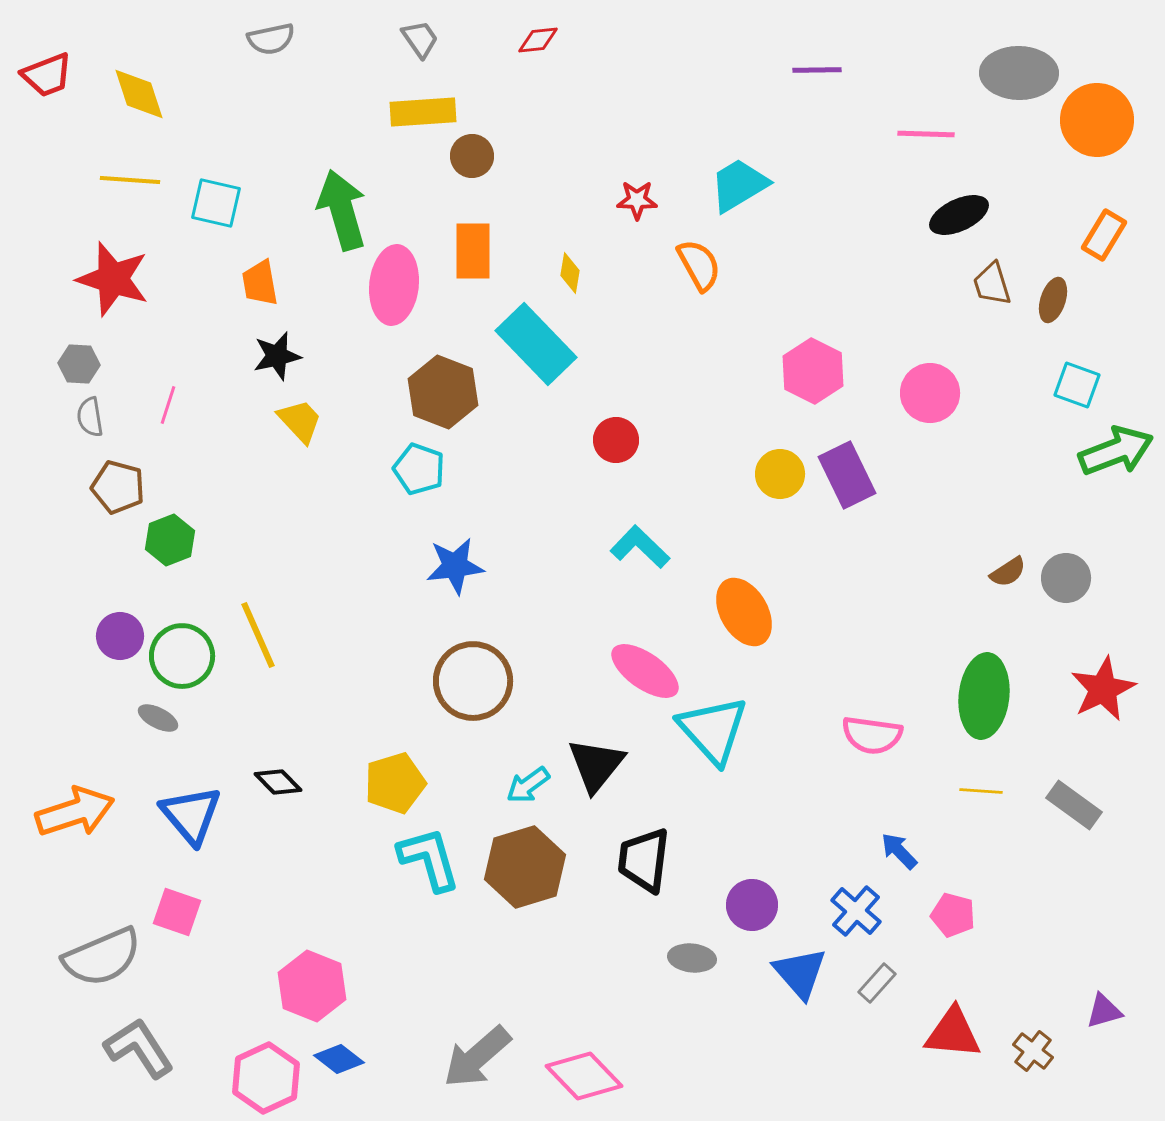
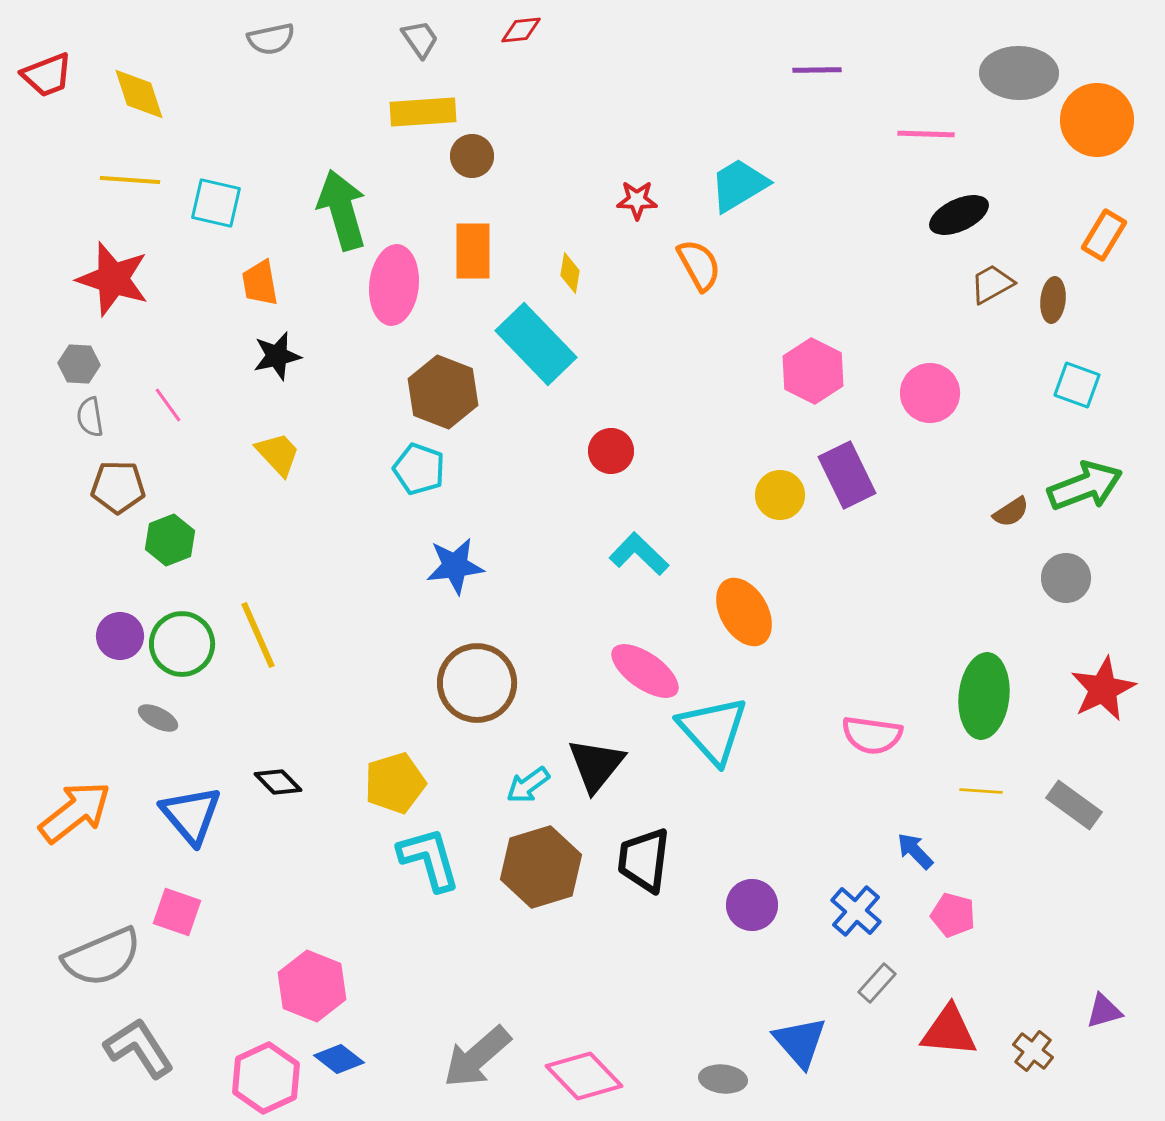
red diamond at (538, 40): moved 17 px left, 10 px up
brown trapezoid at (992, 284): rotated 78 degrees clockwise
brown ellipse at (1053, 300): rotated 12 degrees counterclockwise
pink line at (168, 405): rotated 54 degrees counterclockwise
yellow trapezoid at (300, 421): moved 22 px left, 33 px down
red circle at (616, 440): moved 5 px left, 11 px down
green arrow at (1116, 451): moved 31 px left, 35 px down
yellow circle at (780, 474): moved 21 px down
brown pentagon at (118, 487): rotated 14 degrees counterclockwise
cyan L-shape at (640, 547): moved 1 px left, 7 px down
brown semicircle at (1008, 572): moved 3 px right, 60 px up
green circle at (182, 656): moved 12 px up
brown circle at (473, 681): moved 4 px right, 2 px down
orange arrow at (75, 812): rotated 20 degrees counterclockwise
blue arrow at (899, 851): moved 16 px right
brown hexagon at (525, 867): moved 16 px right
gray ellipse at (692, 958): moved 31 px right, 121 px down
blue triangle at (800, 973): moved 69 px down
red triangle at (953, 1033): moved 4 px left, 2 px up
